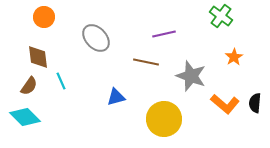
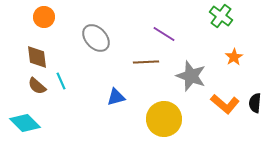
purple line: rotated 45 degrees clockwise
brown diamond: moved 1 px left
brown line: rotated 15 degrees counterclockwise
brown semicircle: moved 8 px right; rotated 96 degrees clockwise
cyan diamond: moved 6 px down
